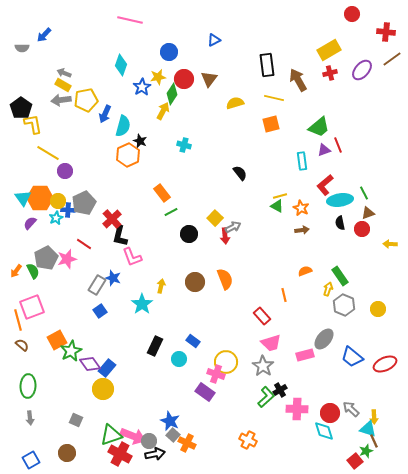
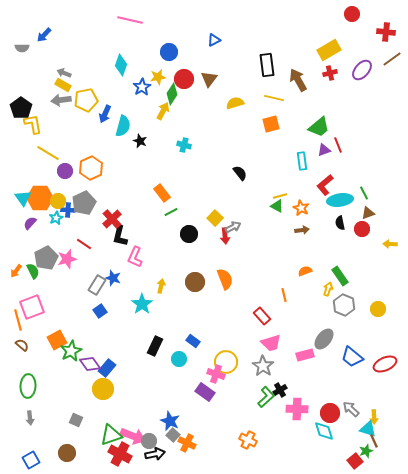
orange hexagon at (128, 155): moved 37 px left, 13 px down
pink L-shape at (132, 257): moved 3 px right; rotated 45 degrees clockwise
